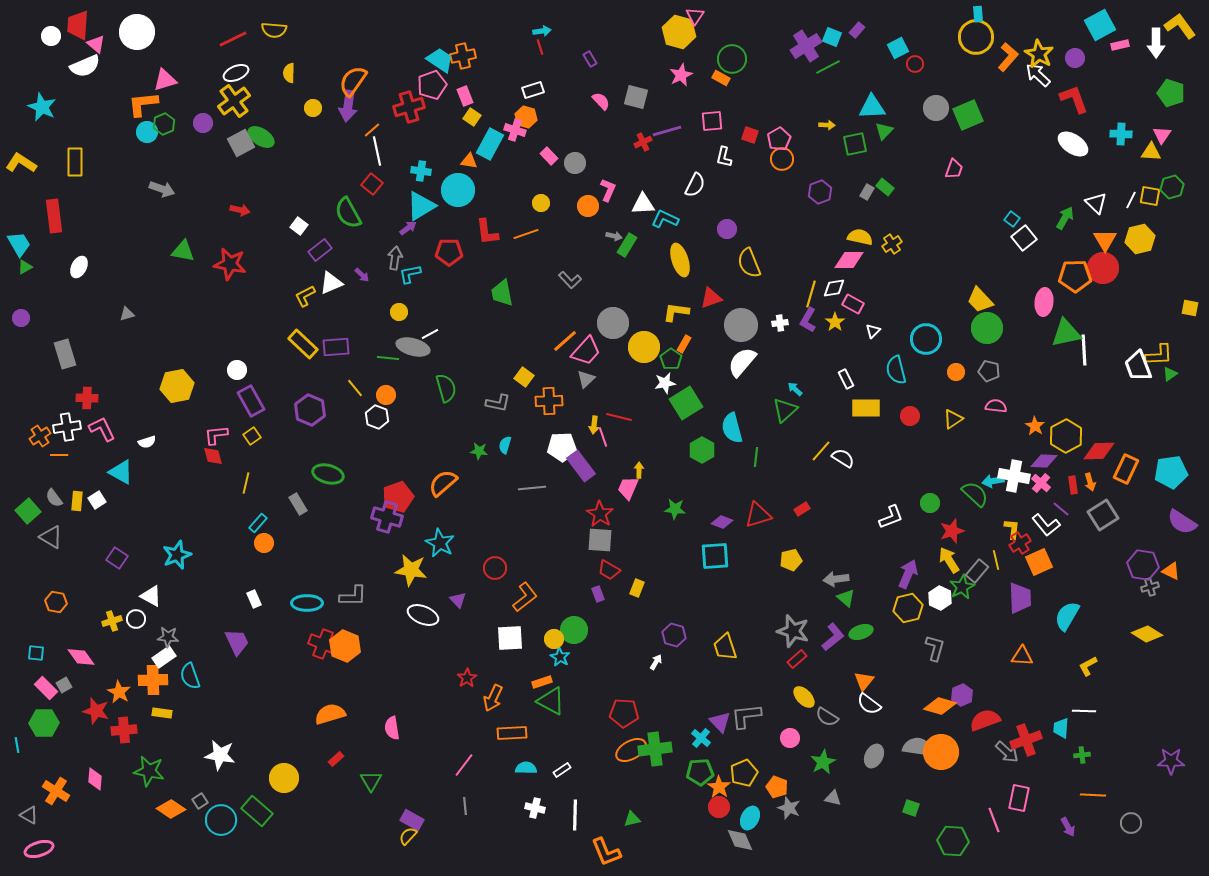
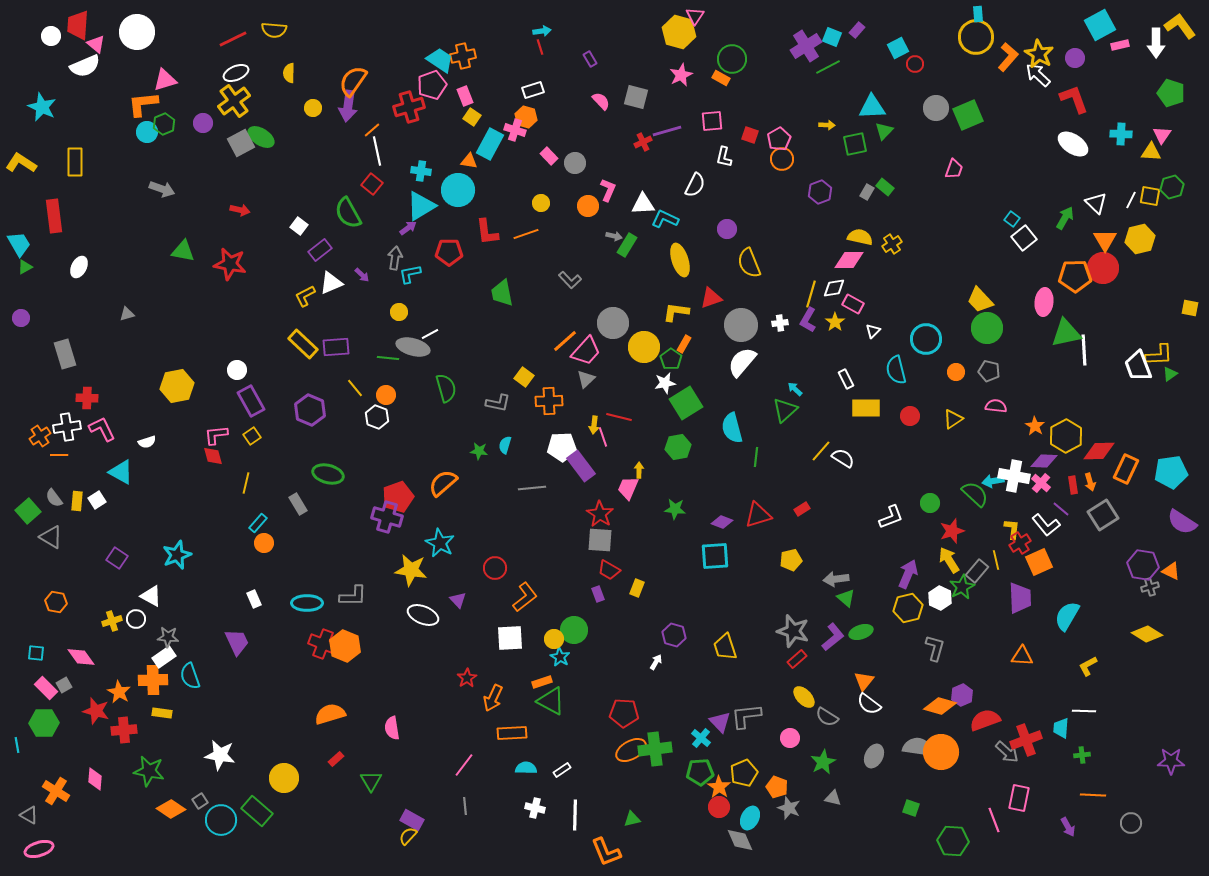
green hexagon at (702, 450): moved 24 px left, 3 px up; rotated 20 degrees clockwise
